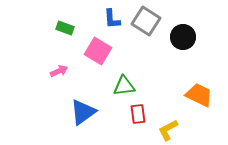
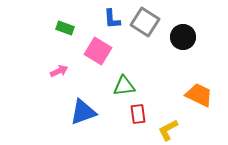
gray square: moved 1 px left, 1 px down
blue triangle: rotated 16 degrees clockwise
